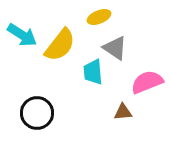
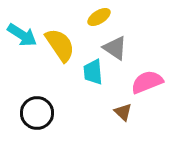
yellow ellipse: rotated 10 degrees counterclockwise
yellow semicircle: rotated 72 degrees counterclockwise
brown triangle: rotated 48 degrees clockwise
